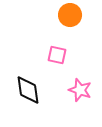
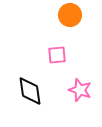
pink square: rotated 18 degrees counterclockwise
black diamond: moved 2 px right, 1 px down
